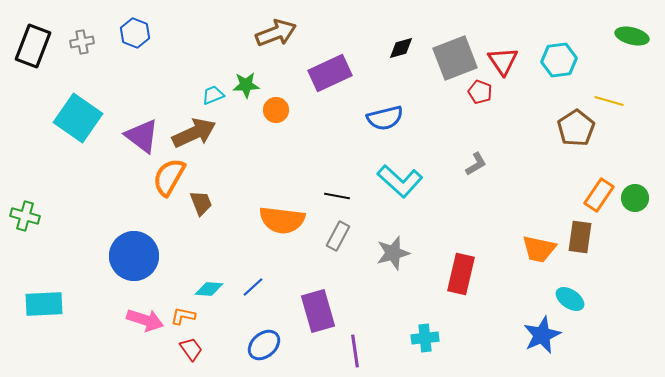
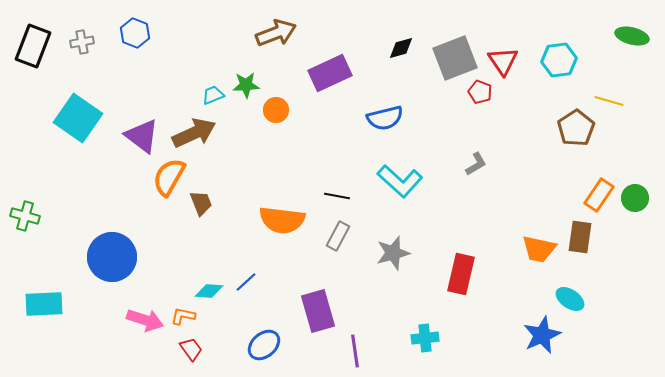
blue circle at (134, 256): moved 22 px left, 1 px down
blue line at (253, 287): moved 7 px left, 5 px up
cyan diamond at (209, 289): moved 2 px down
